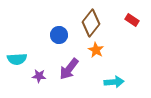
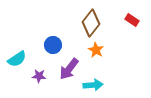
blue circle: moved 6 px left, 10 px down
cyan semicircle: rotated 30 degrees counterclockwise
cyan arrow: moved 21 px left, 3 px down
